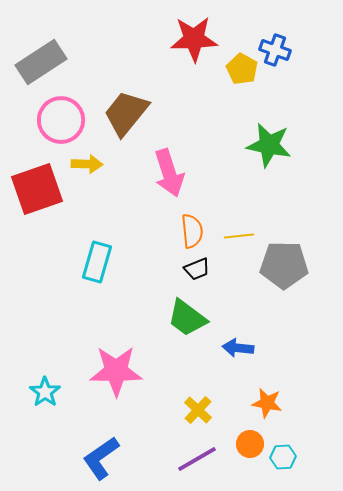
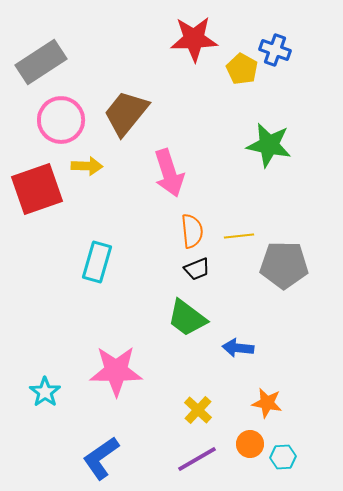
yellow arrow: moved 2 px down
